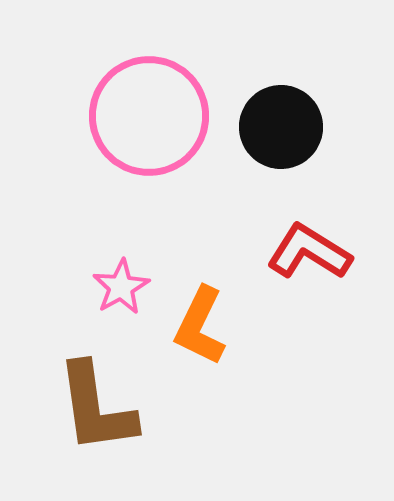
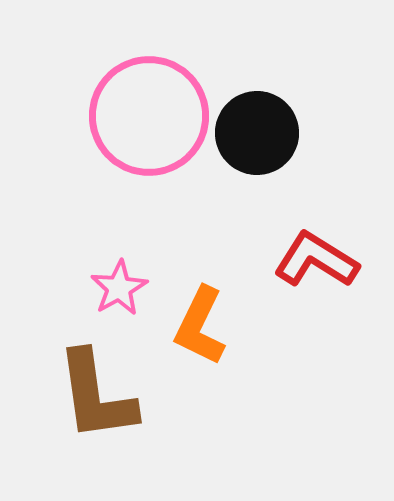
black circle: moved 24 px left, 6 px down
red L-shape: moved 7 px right, 8 px down
pink star: moved 2 px left, 1 px down
brown L-shape: moved 12 px up
